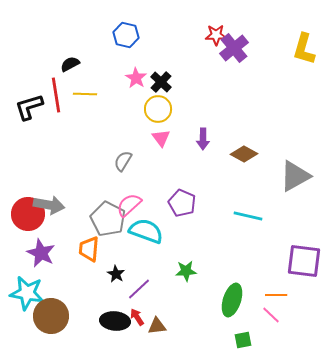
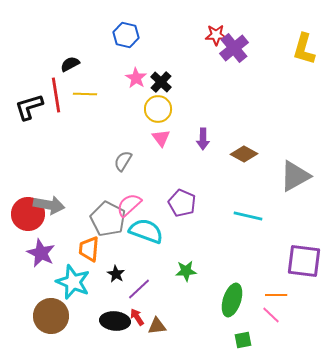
cyan star: moved 46 px right, 11 px up; rotated 12 degrees clockwise
